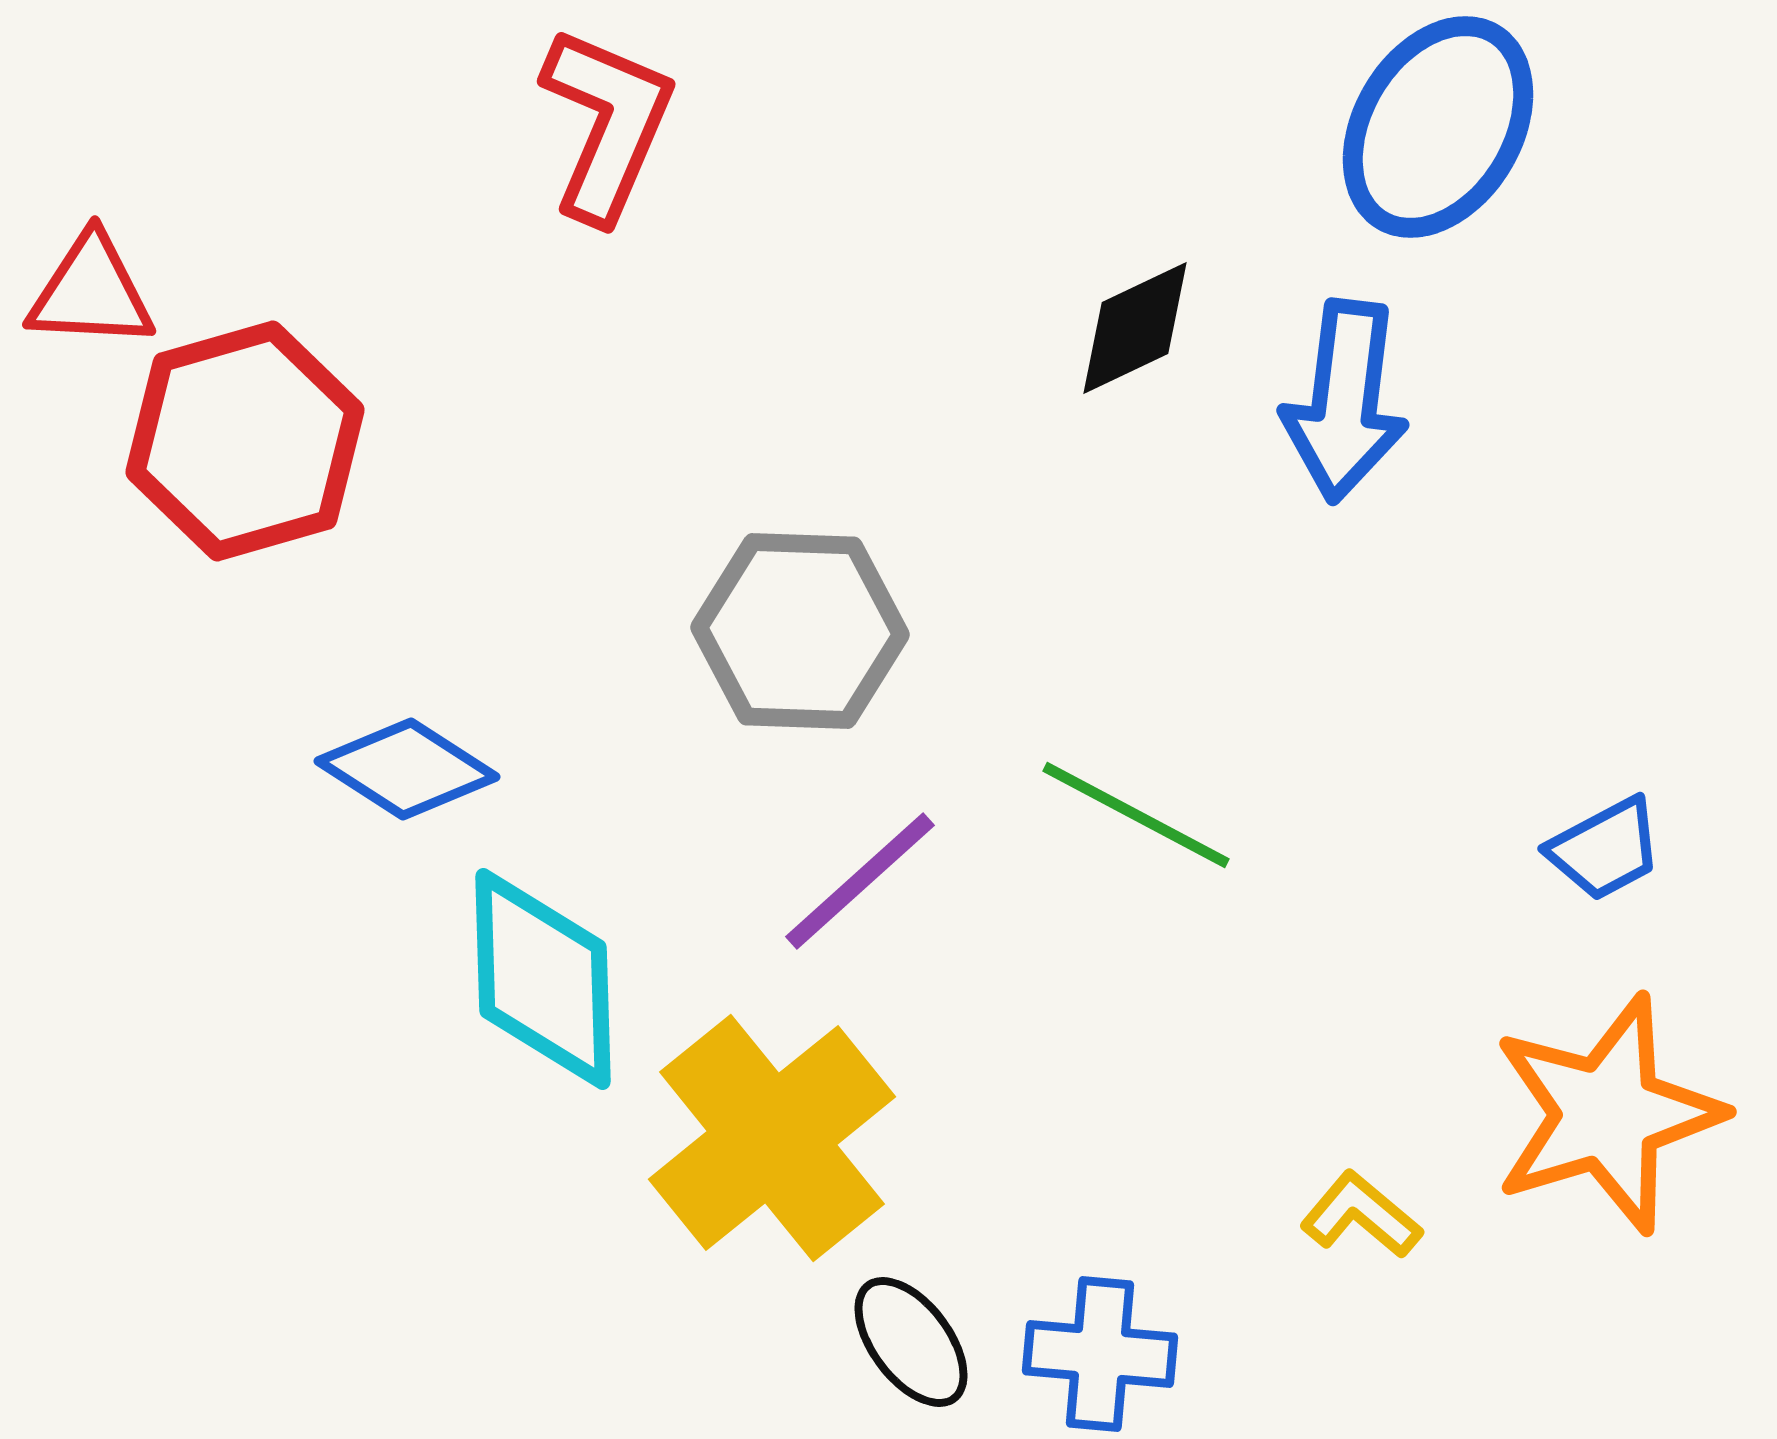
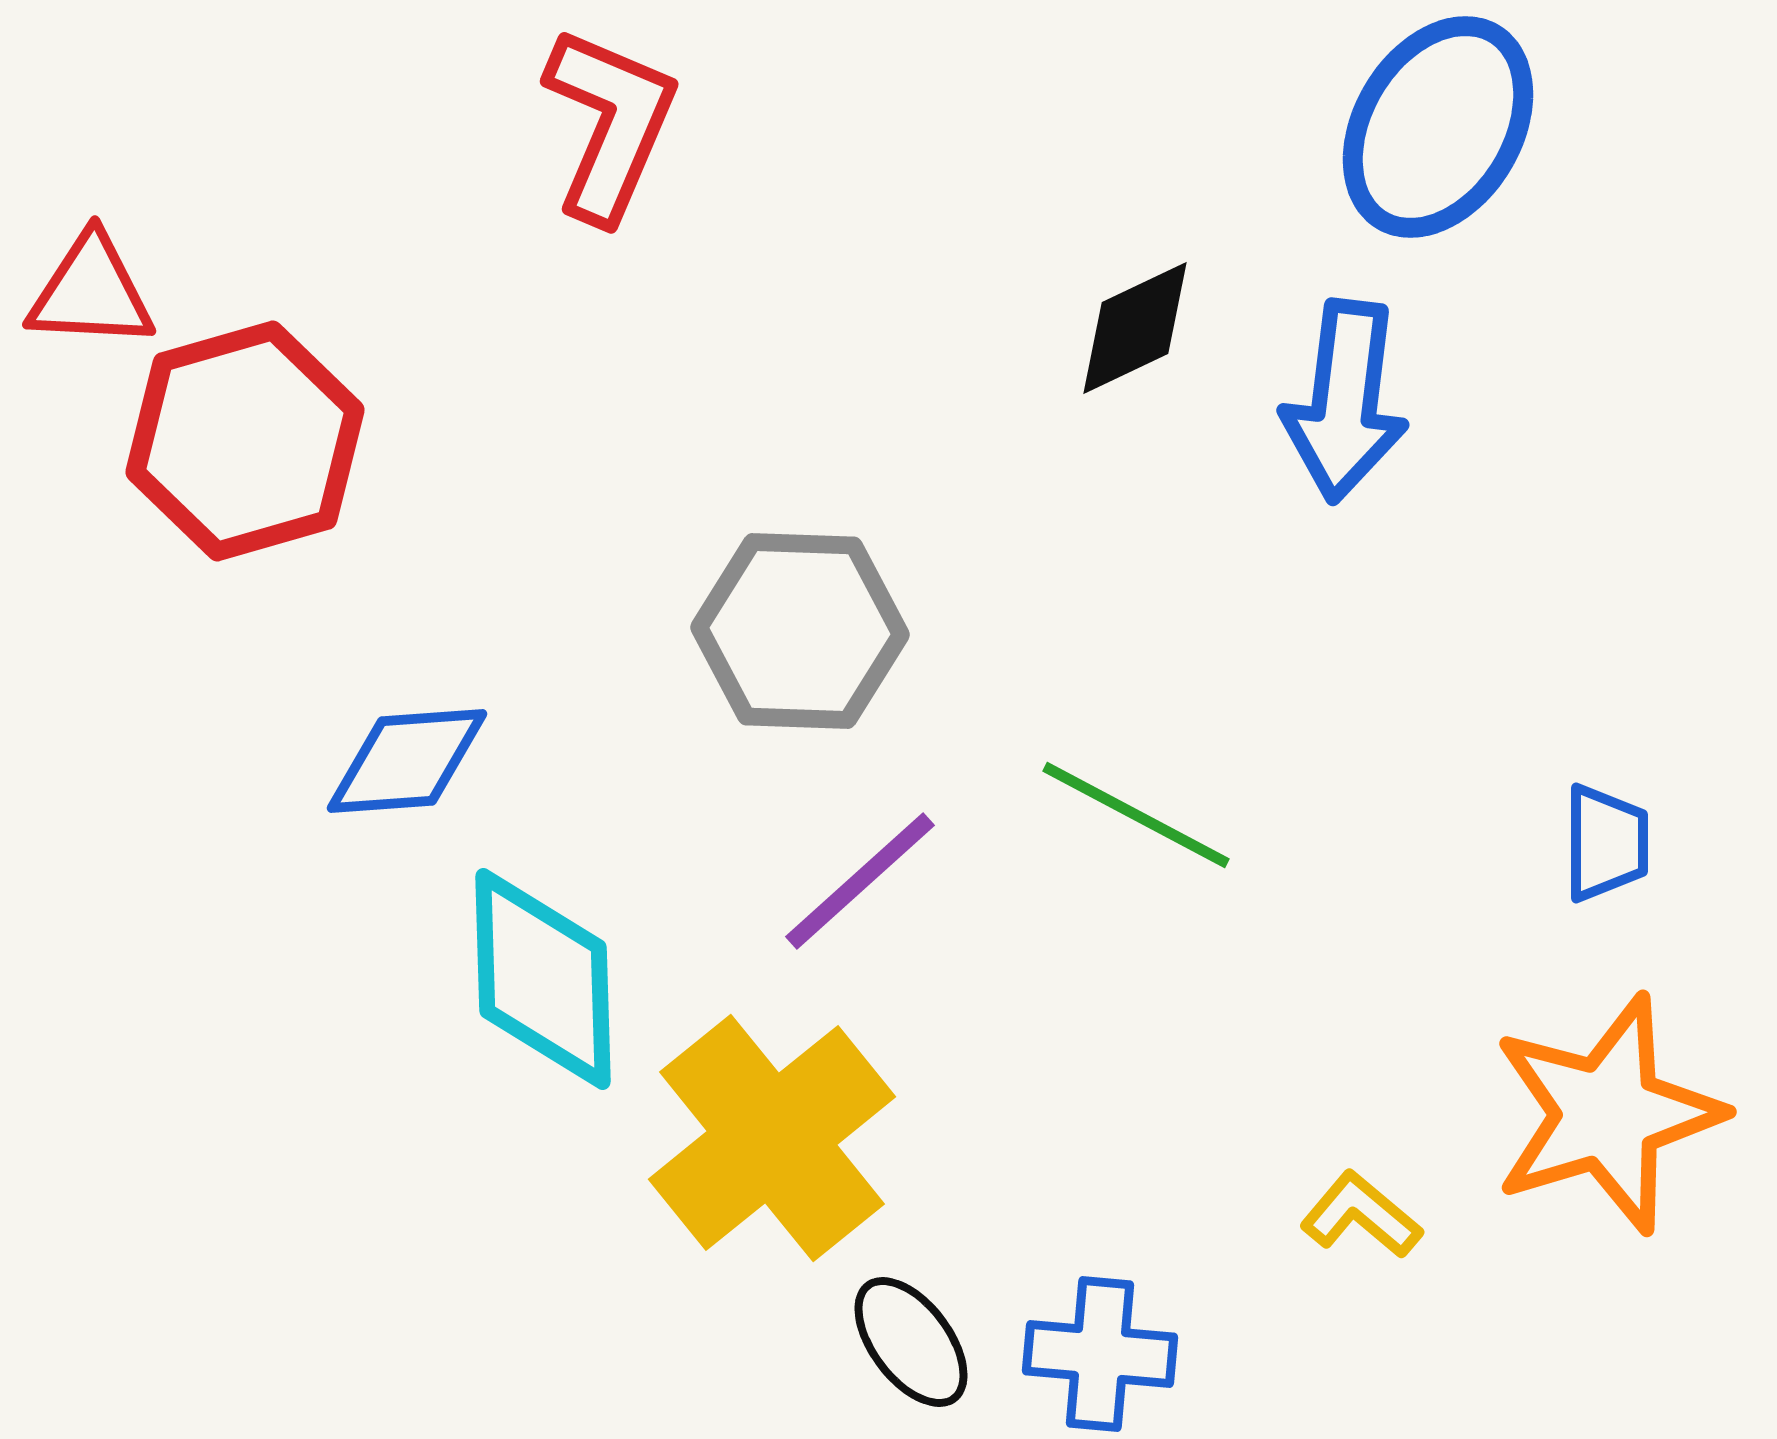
red L-shape: moved 3 px right
blue diamond: moved 8 px up; rotated 37 degrees counterclockwise
blue trapezoid: moved 1 px right, 6 px up; rotated 62 degrees counterclockwise
